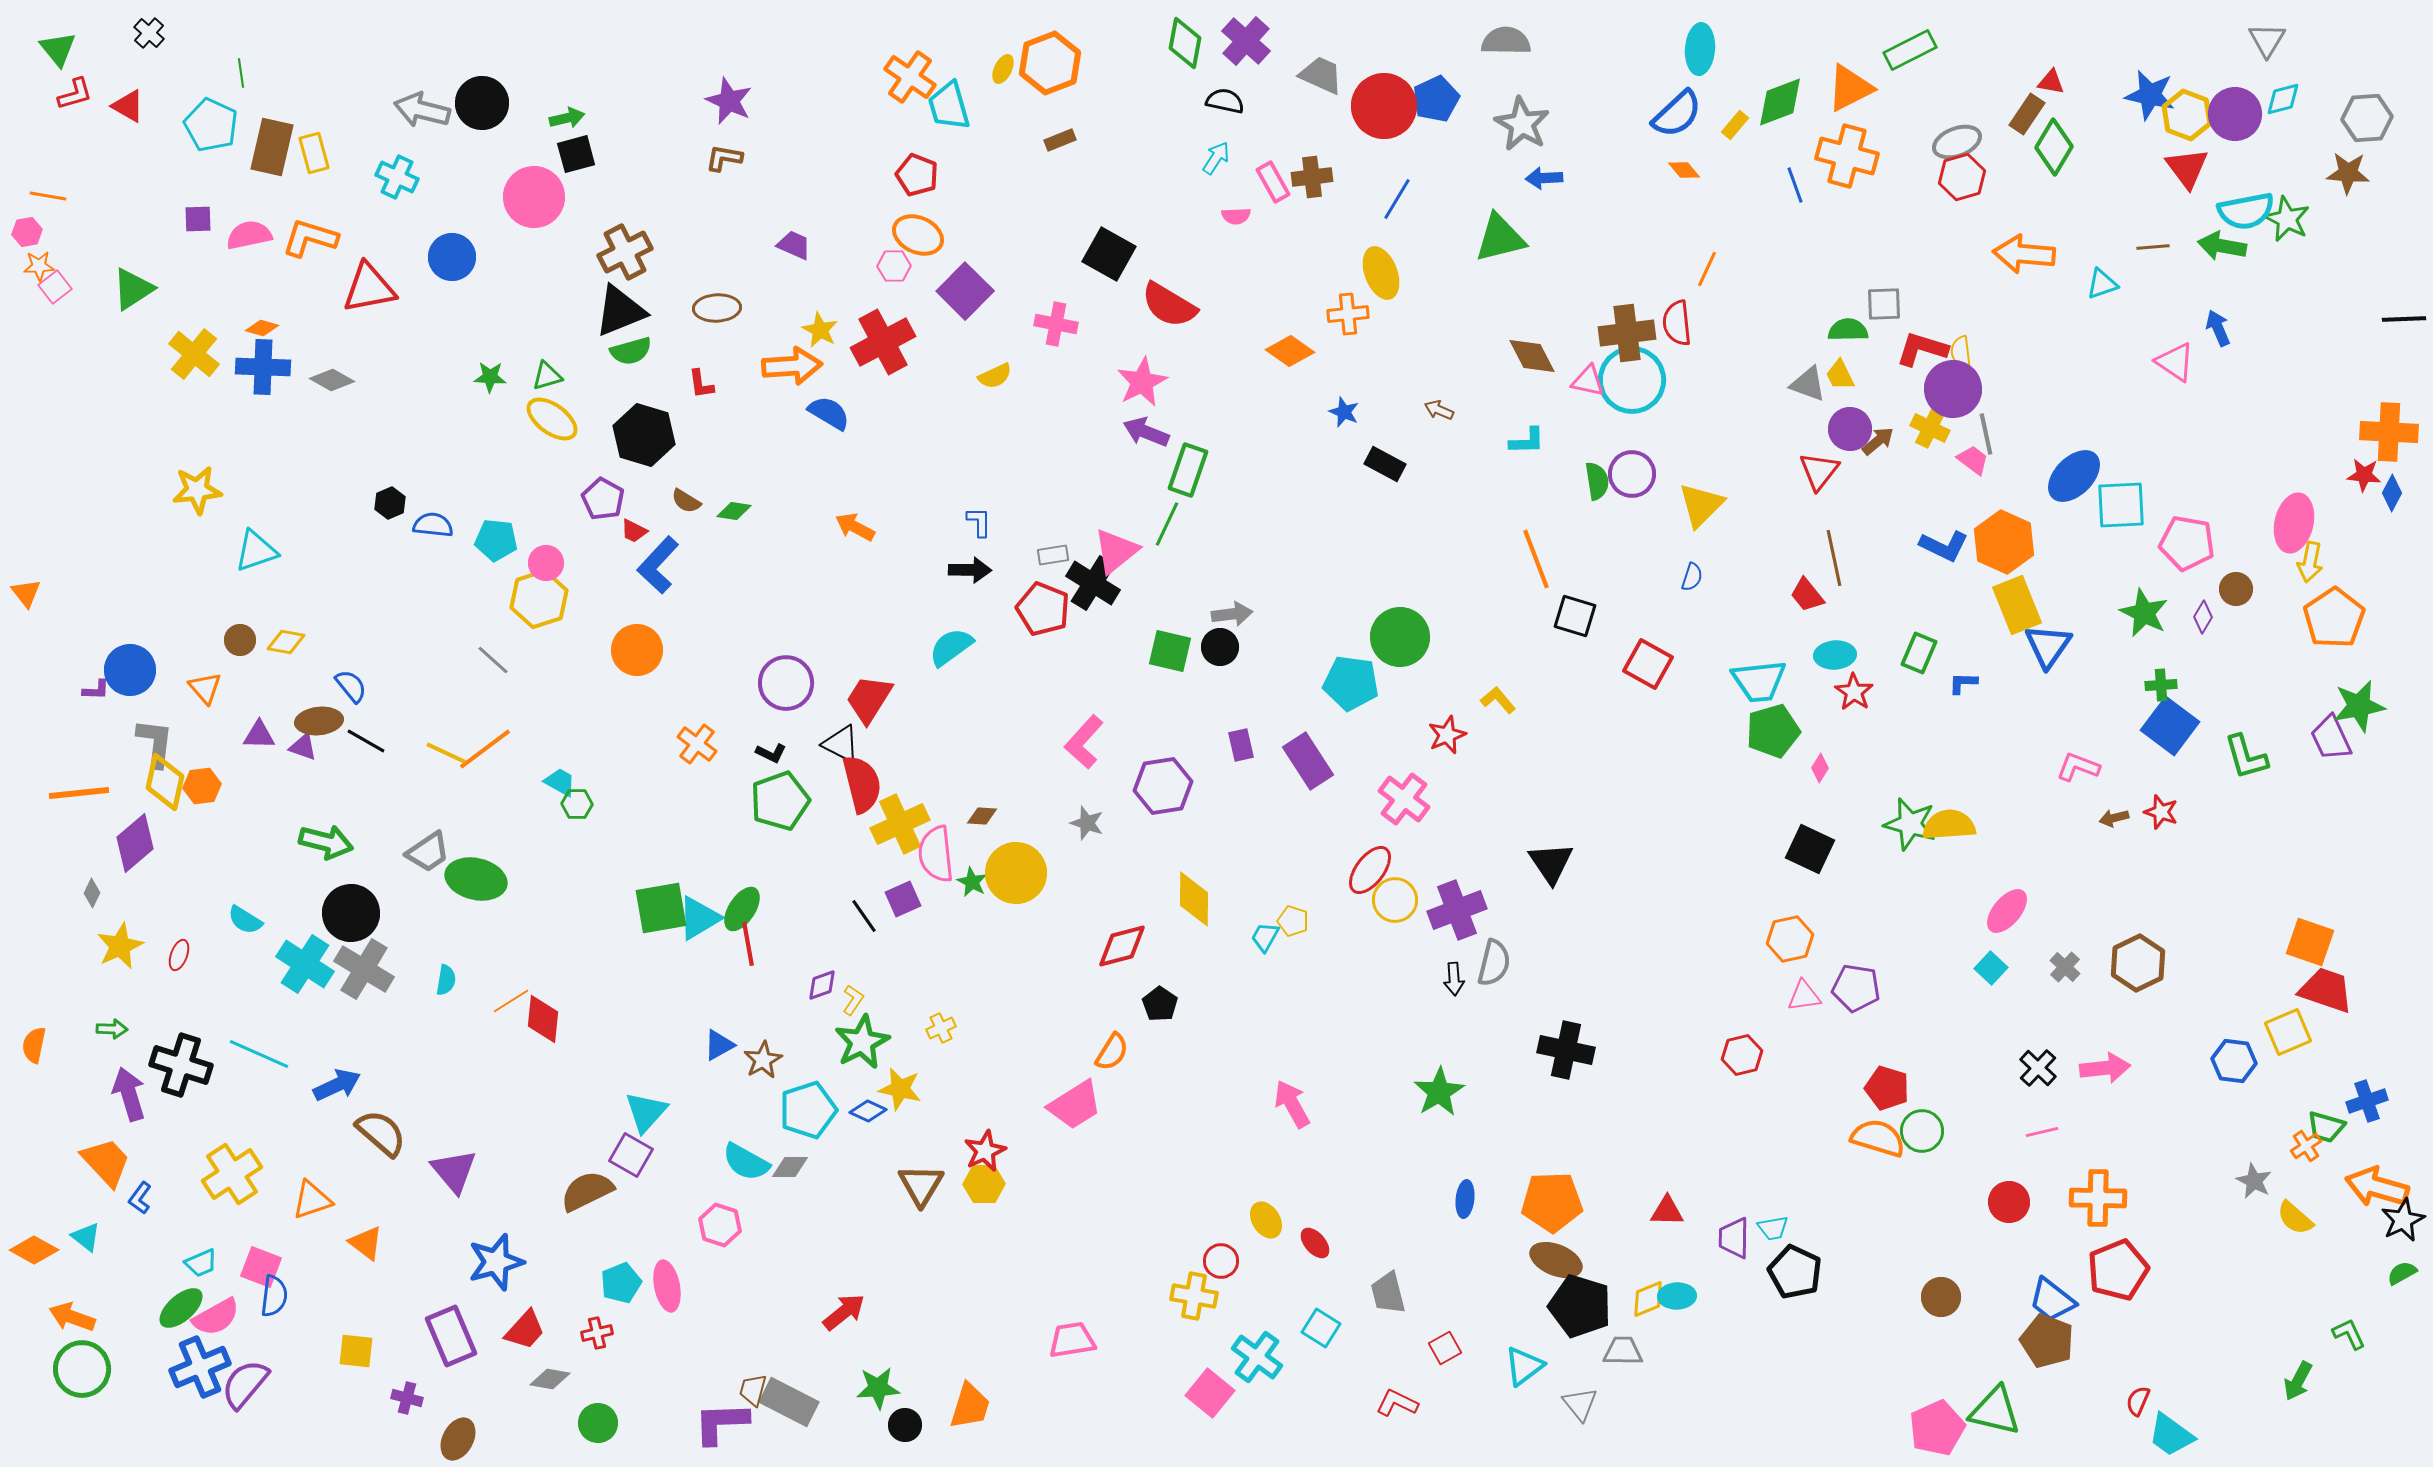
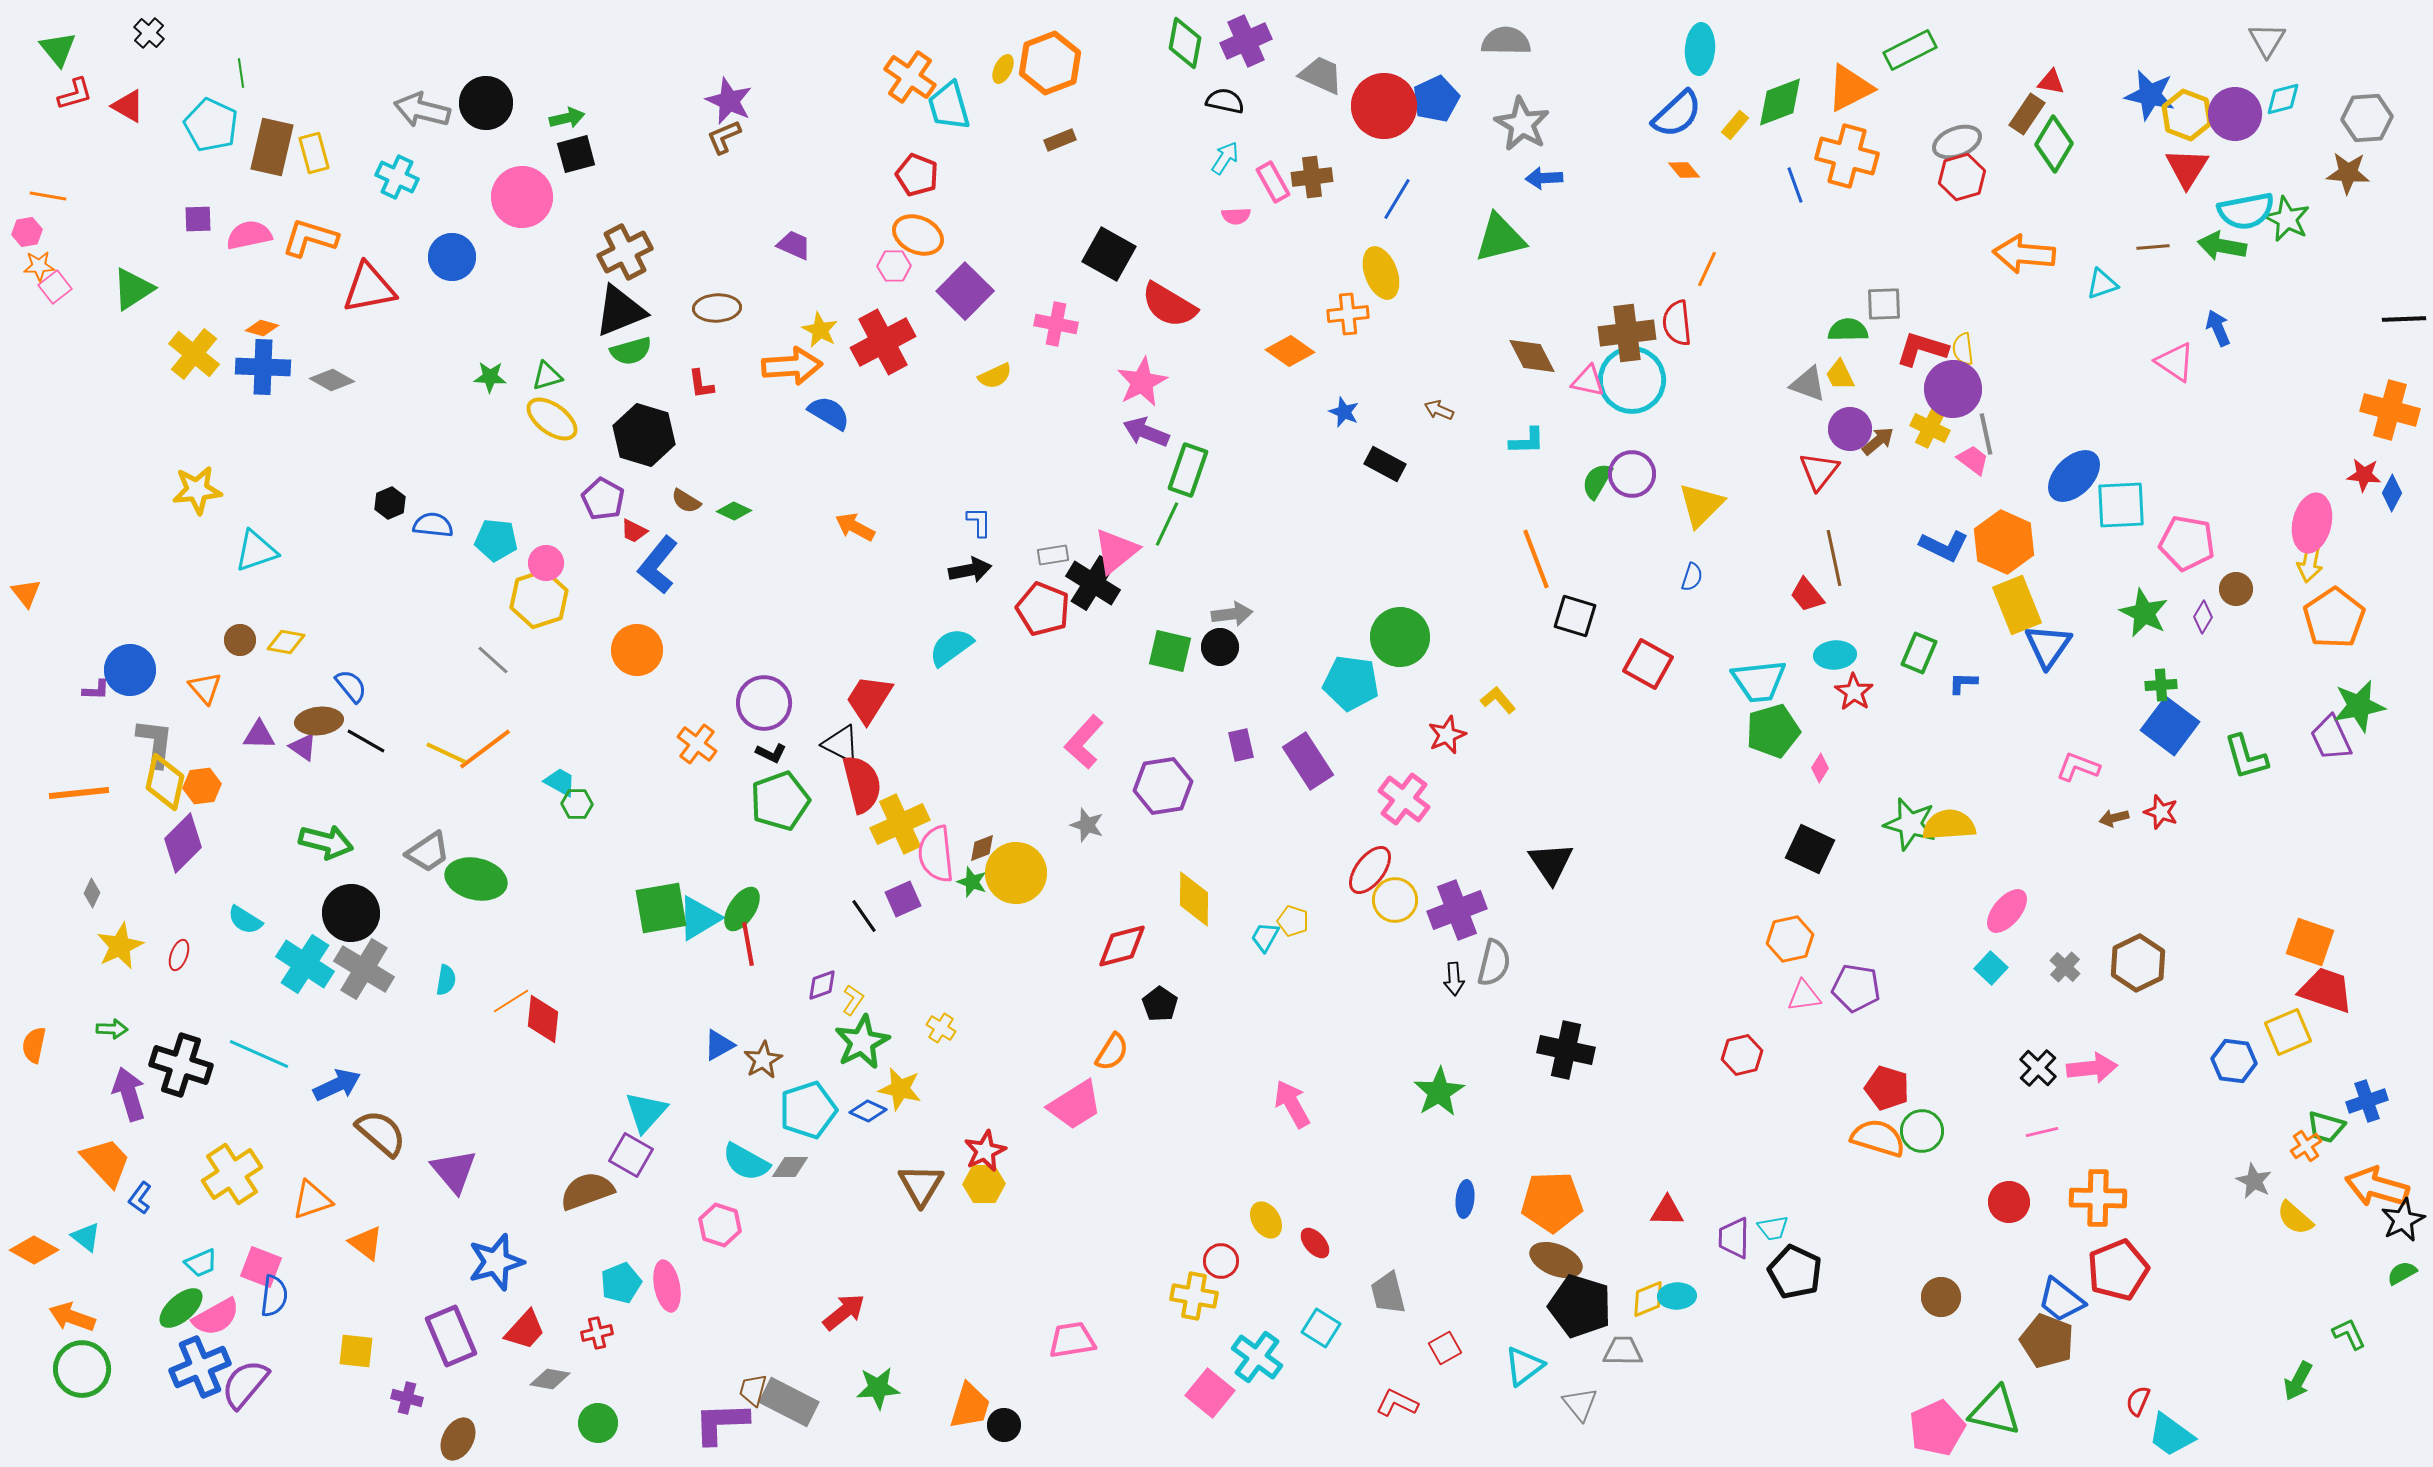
purple cross at (1246, 41): rotated 24 degrees clockwise
black circle at (482, 103): moved 4 px right
green diamond at (2054, 147): moved 3 px up
brown L-shape at (724, 158): moved 21 px up; rotated 33 degrees counterclockwise
cyan arrow at (1216, 158): moved 9 px right
red triangle at (2187, 168): rotated 9 degrees clockwise
pink circle at (534, 197): moved 12 px left
yellow semicircle at (1961, 352): moved 2 px right, 3 px up
orange cross at (2389, 432): moved 1 px right, 22 px up; rotated 12 degrees clockwise
green semicircle at (1597, 481): rotated 141 degrees counterclockwise
green diamond at (734, 511): rotated 16 degrees clockwise
pink ellipse at (2294, 523): moved 18 px right
blue L-shape at (658, 565): rotated 4 degrees counterclockwise
black arrow at (970, 570): rotated 12 degrees counterclockwise
purple circle at (786, 683): moved 22 px left, 20 px down
purple triangle at (303, 747): rotated 16 degrees clockwise
brown diamond at (982, 816): moved 32 px down; rotated 24 degrees counterclockwise
gray star at (1087, 823): moved 2 px down
purple diamond at (135, 843): moved 48 px right; rotated 4 degrees counterclockwise
green star at (972, 882): rotated 8 degrees counterclockwise
yellow cross at (941, 1028): rotated 32 degrees counterclockwise
pink arrow at (2105, 1068): moved 13 px left
brown semicircle at (587, 1191): rotated 6 degrees clockwise
blue trapezoid at (2052, 1300): moved 9 px right
black circle at (905, 1425): moved 99 px right
